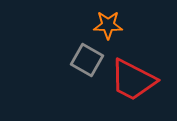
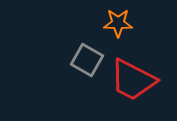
orange star: moved 10 px right, 2 px up
